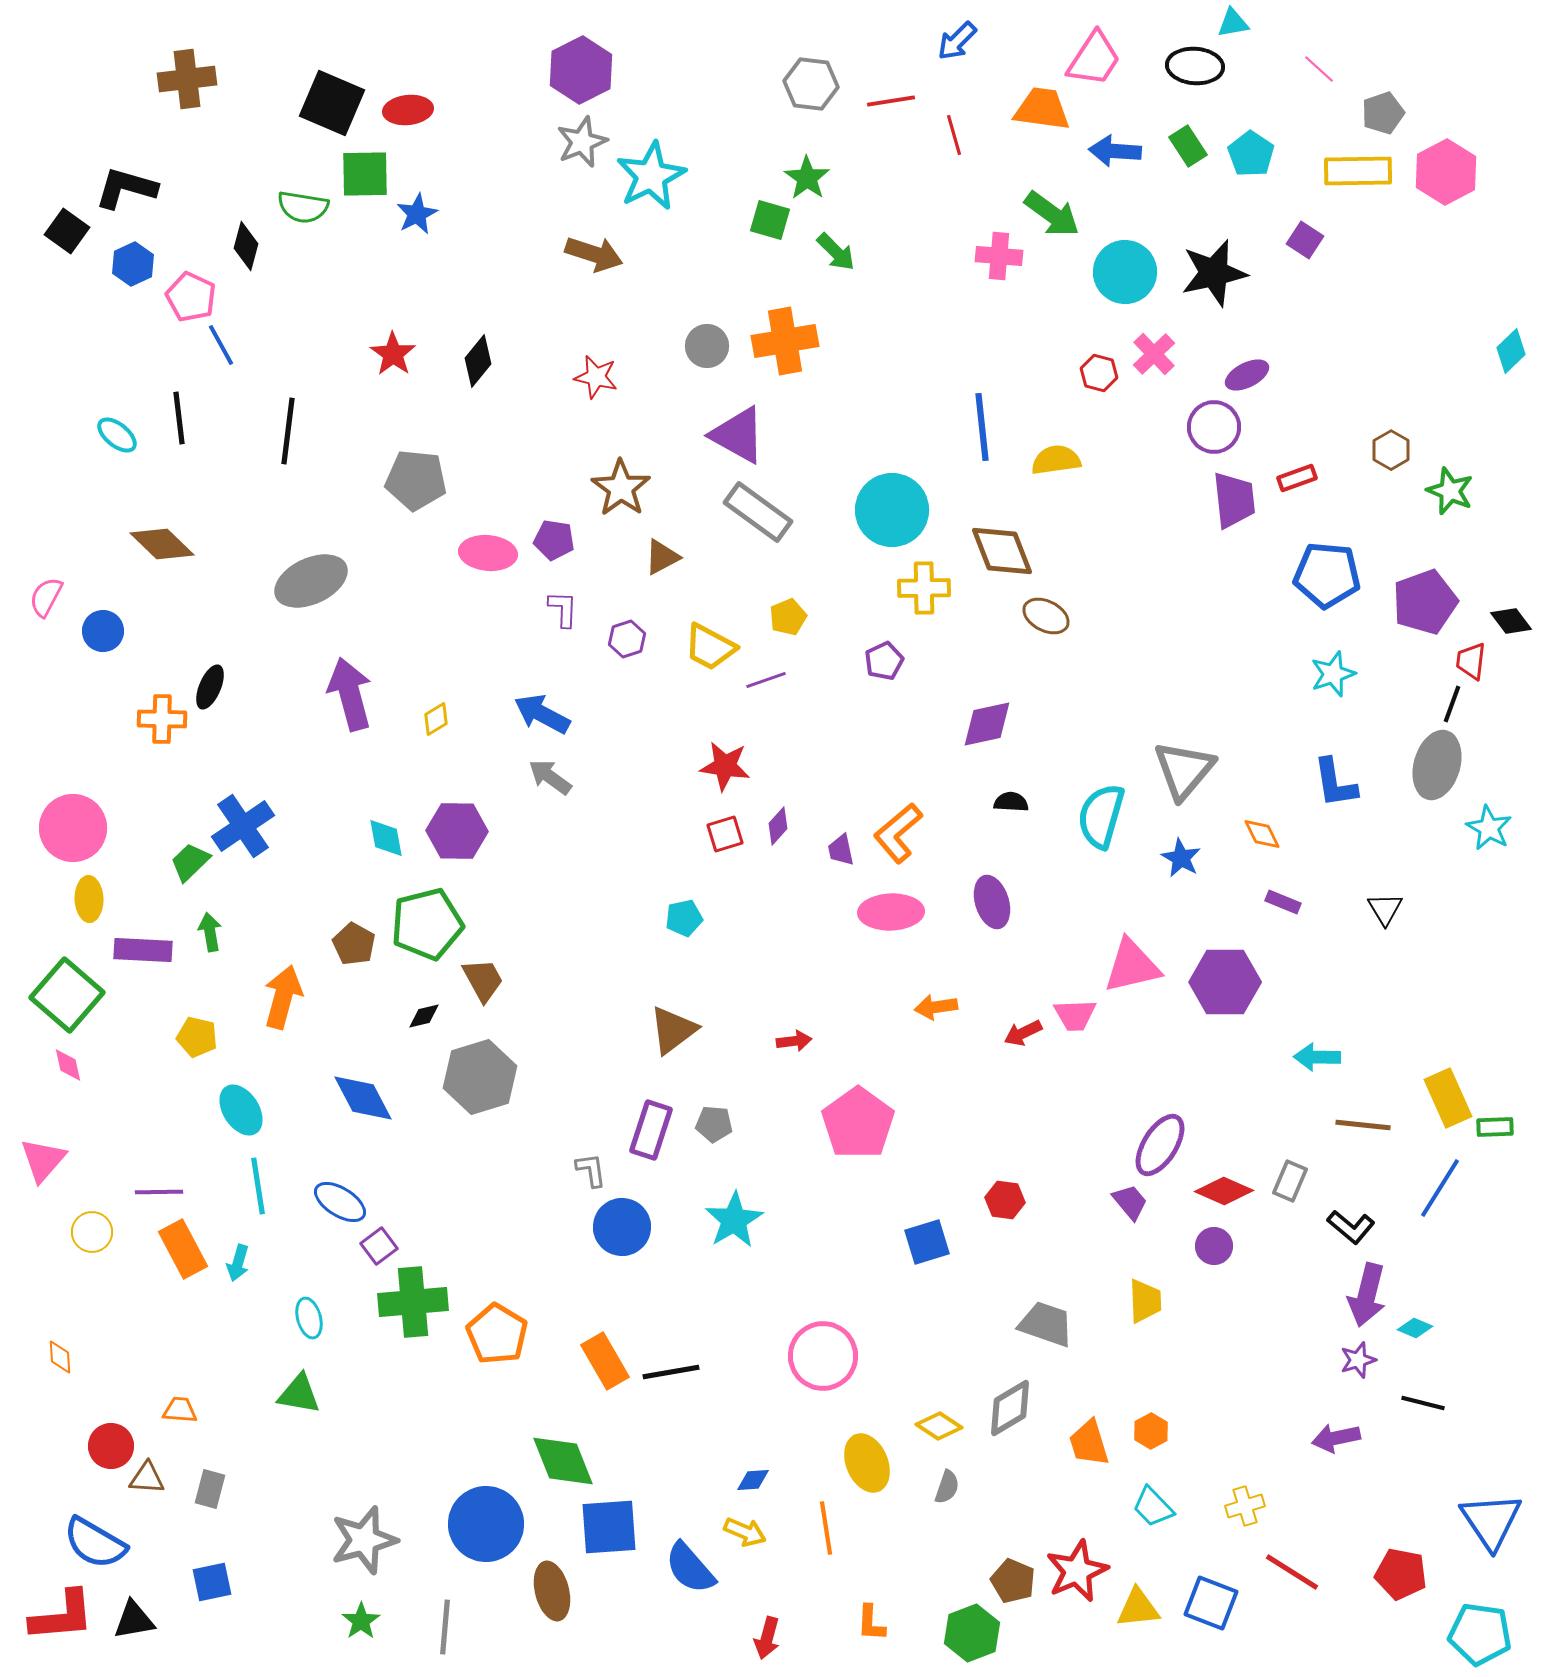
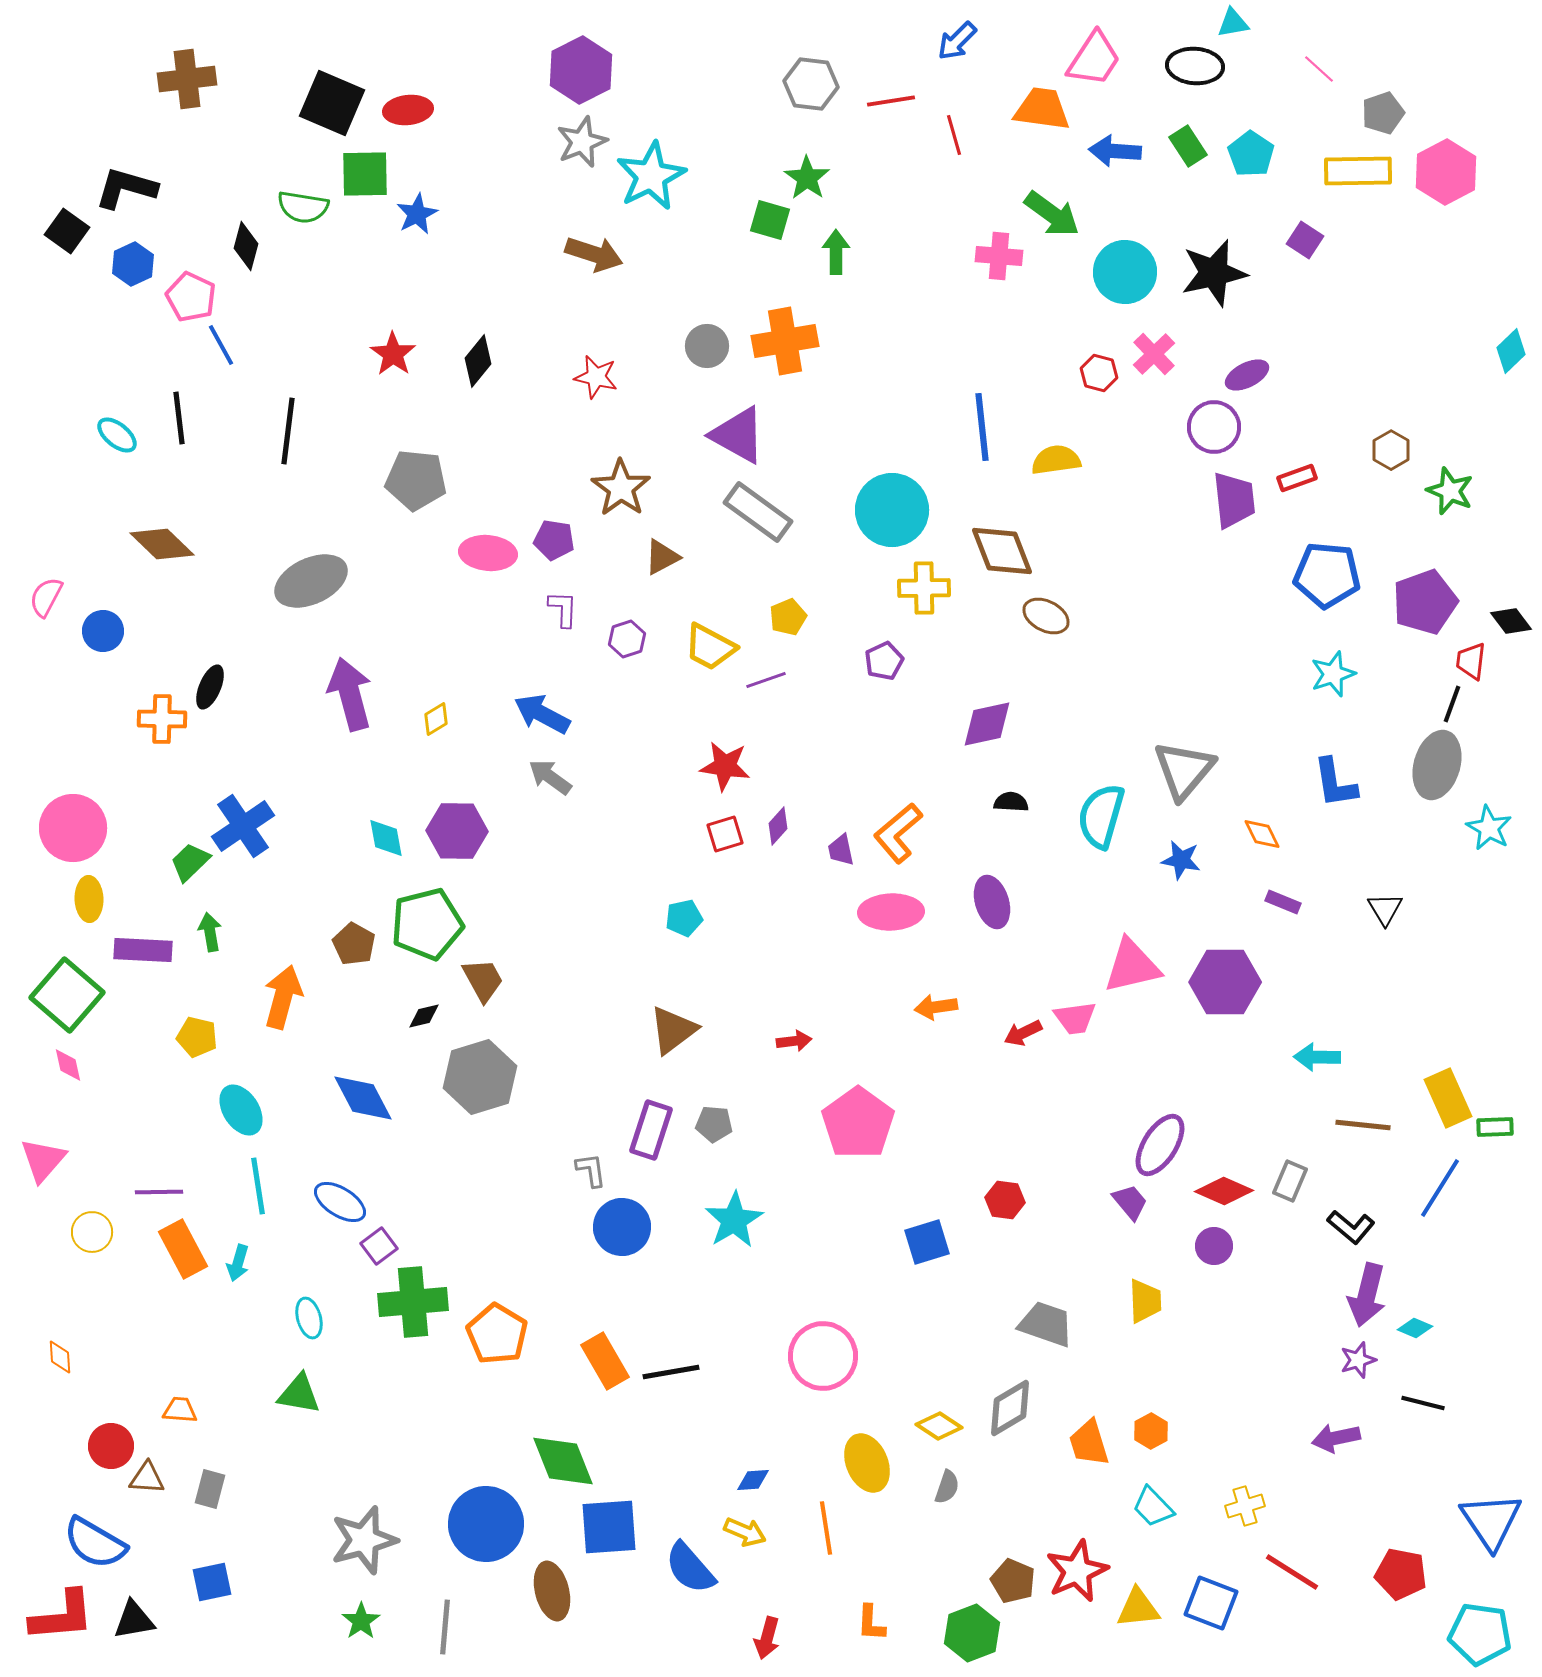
green arrow at (836, 252): rotated 135 degrees counterclockwise
blue star at (1181, 858): moved 2 px down; rotated 18 degrees counterclockwise
pink trapezoid at (1075, 1015): moved 3 px down; rotated 6 degrees counterclockwise
